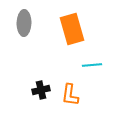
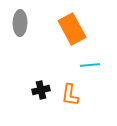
gray ellipse: moved 4 px left
orange rectangle: rotated 12 degrees counterclockwise
cyan line: moved 2 px left
